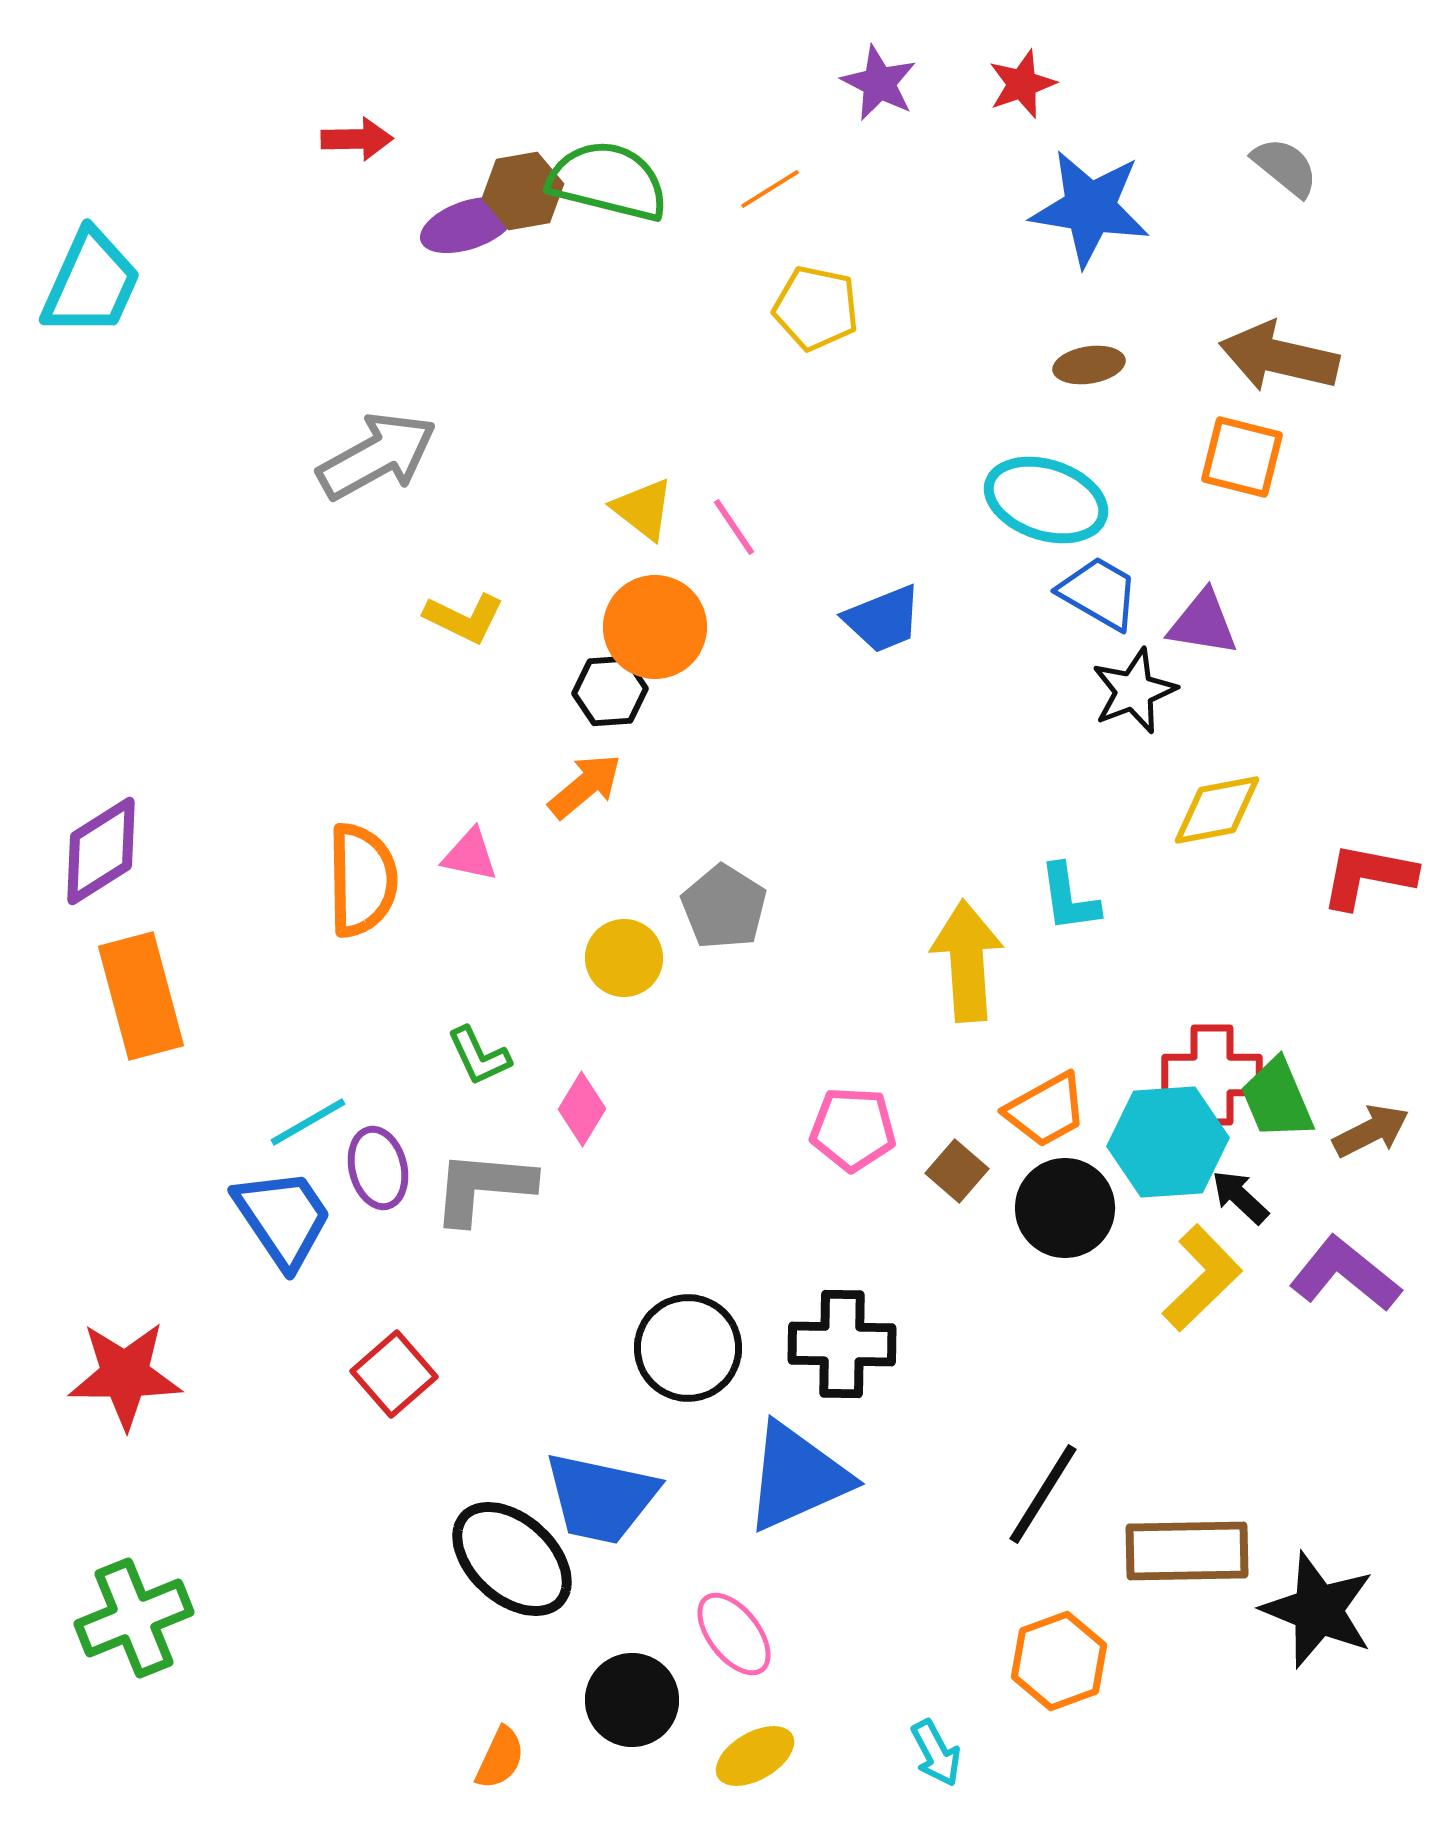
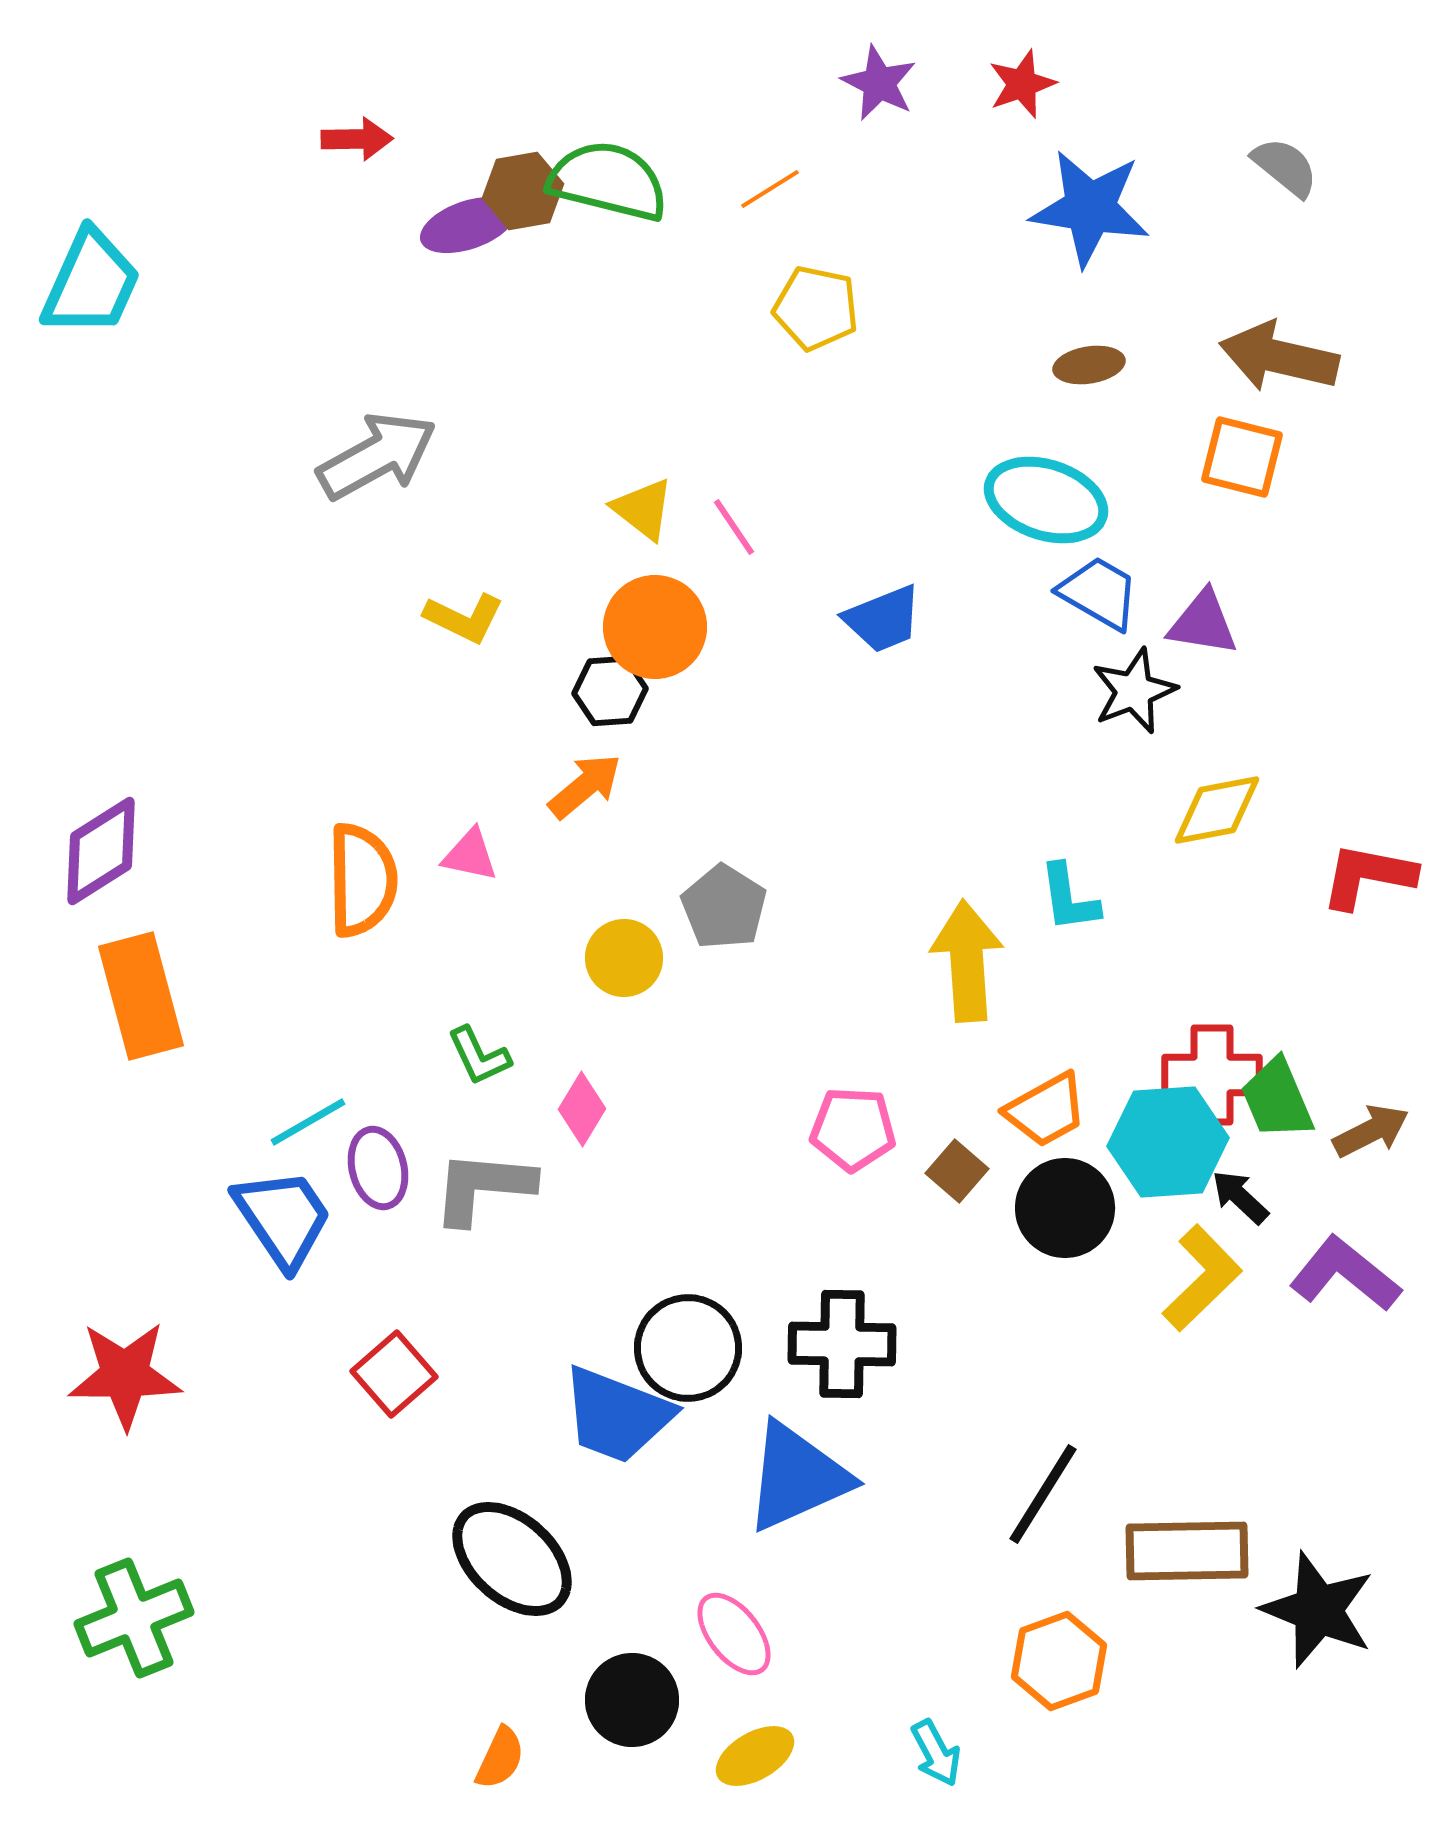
blue trapezoid at (601, 1498): moved 16 px right, 83 px up; rotated 9 degrees clockwise
